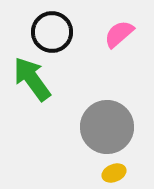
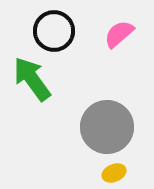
black circle: moved 2 px right, 1 px up
